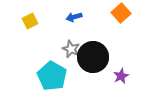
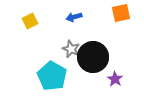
orange square: rotated 30 degrees clockwise
purple star: moved 6 px left, 3 px down; rotated 14 degrees counterclockwise
